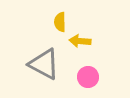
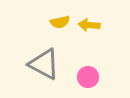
yellow semicircle: rotated 102 degrees counterclockwise
yellow arrow: moved 9 px right, 16 px up
